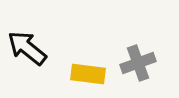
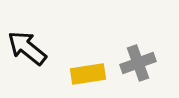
yellow rectangle: rotated 16 degrees counterclockwise
